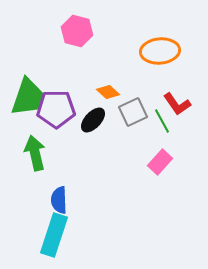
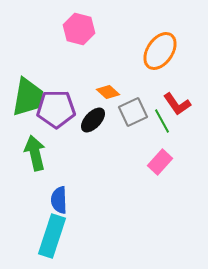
pink hexagon: moved 2 px right, 2 px up
orange ellipse: rotated 51 degrees counterclockwise
green trapezoid: rotated 9 degrees counterclockwise
cyan rectangle: moved 2 px left, 1 px down
